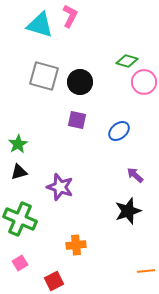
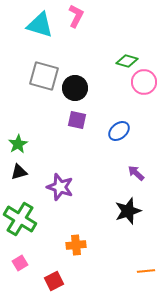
pink L-shape: moved 6 px right
black circle: moved 5 px left, 6 px down
purple arrow: moved 1 px right, 2 px up
green cross: rotated 8 degrees clockwise
